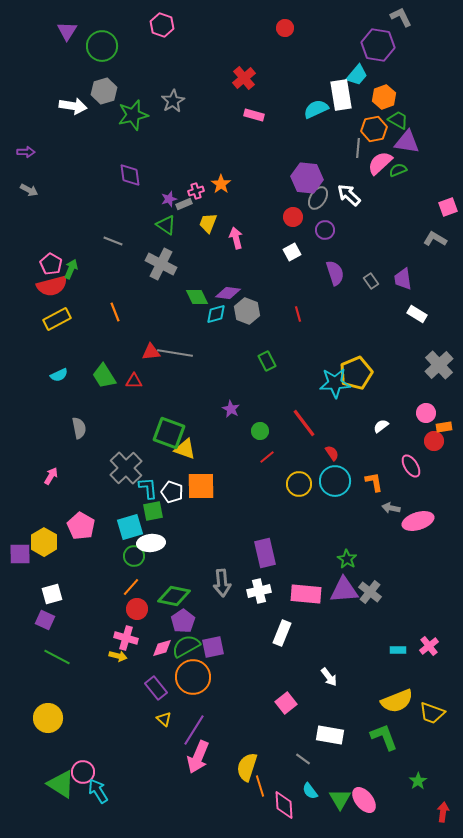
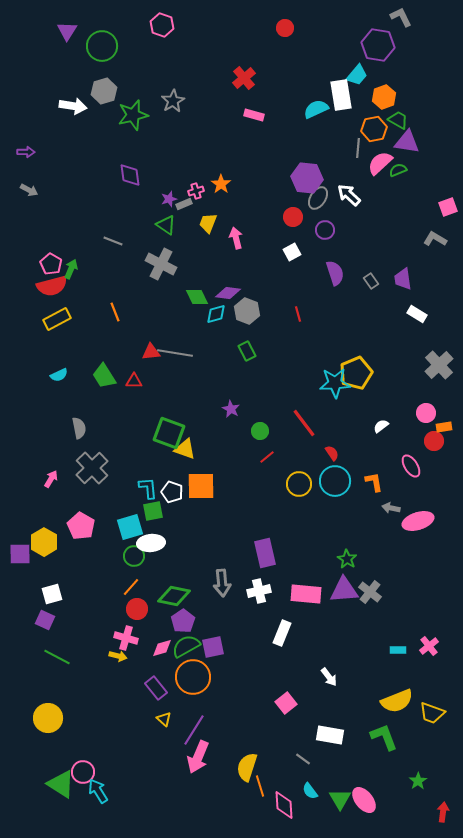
green rectangle at (267, 361): moved 20 px left, 10 px up
gray cross at (126, 468): moved 34 px left
pink arrow at (51, 476): moved 3 px down
